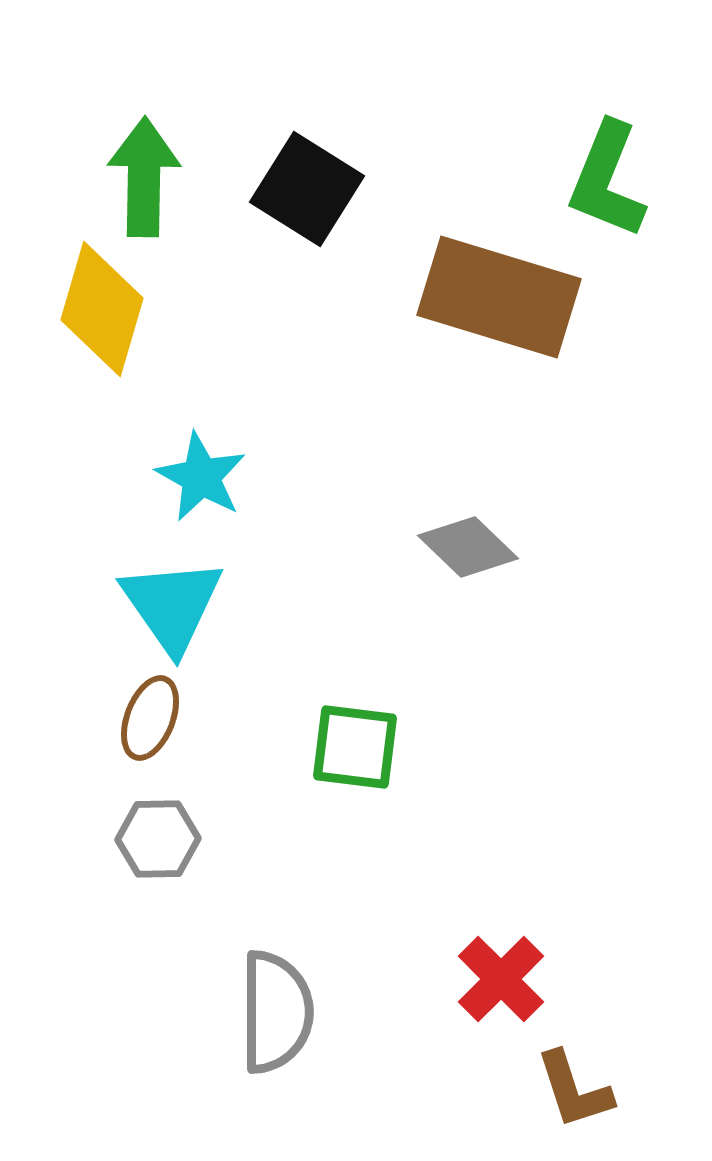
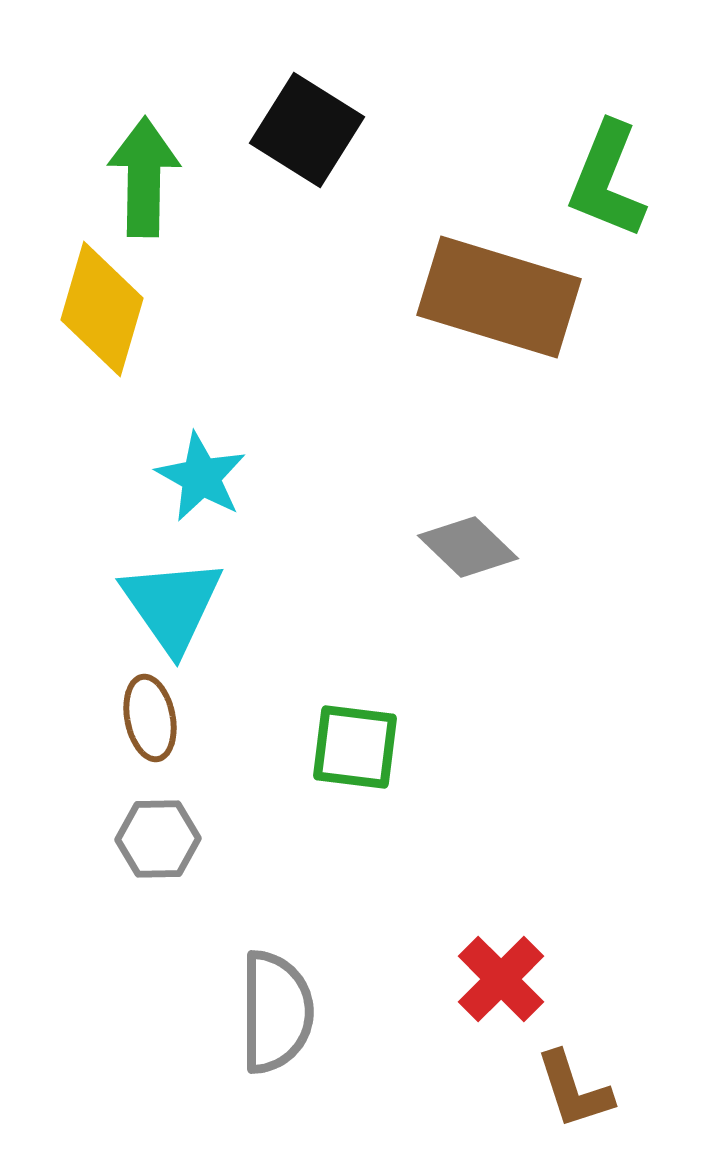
black square: moved 59 px up
brown ellipse: rotated 32 degrees counterclockwise
